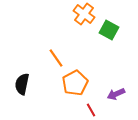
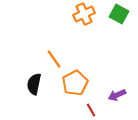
orange cross: rotated 30 degrees clockwise
green square: moved 10 px right, 16 px up
orange line: moved 2 px left, 1 px down
black semicircle: moved 12 px right
purple arrow: moved 1 px right, 1 px down
